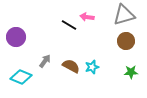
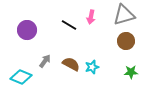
pink arrow: moved 4 px right; rotated 88 degrees counterclockwise
purple circle: moved 11 px right, 7 px up
brown semicircle: moved 2 px up
